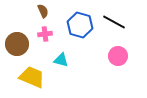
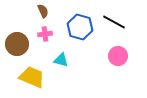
blue hexagon: moved 2 px down
